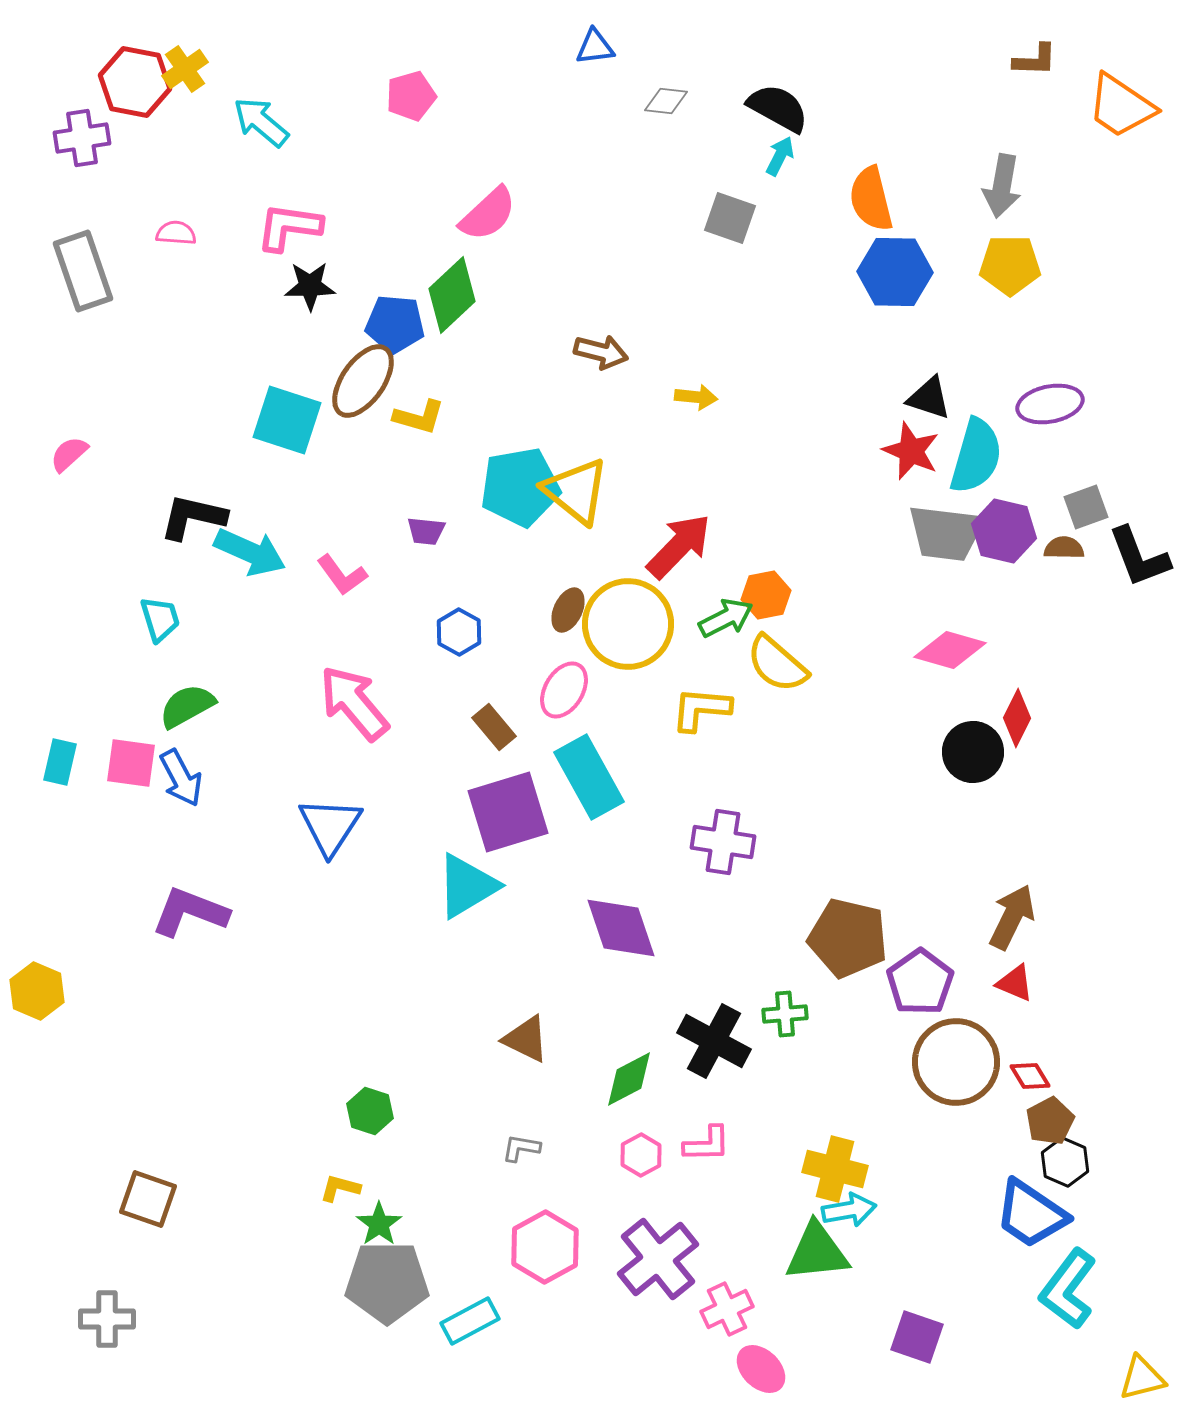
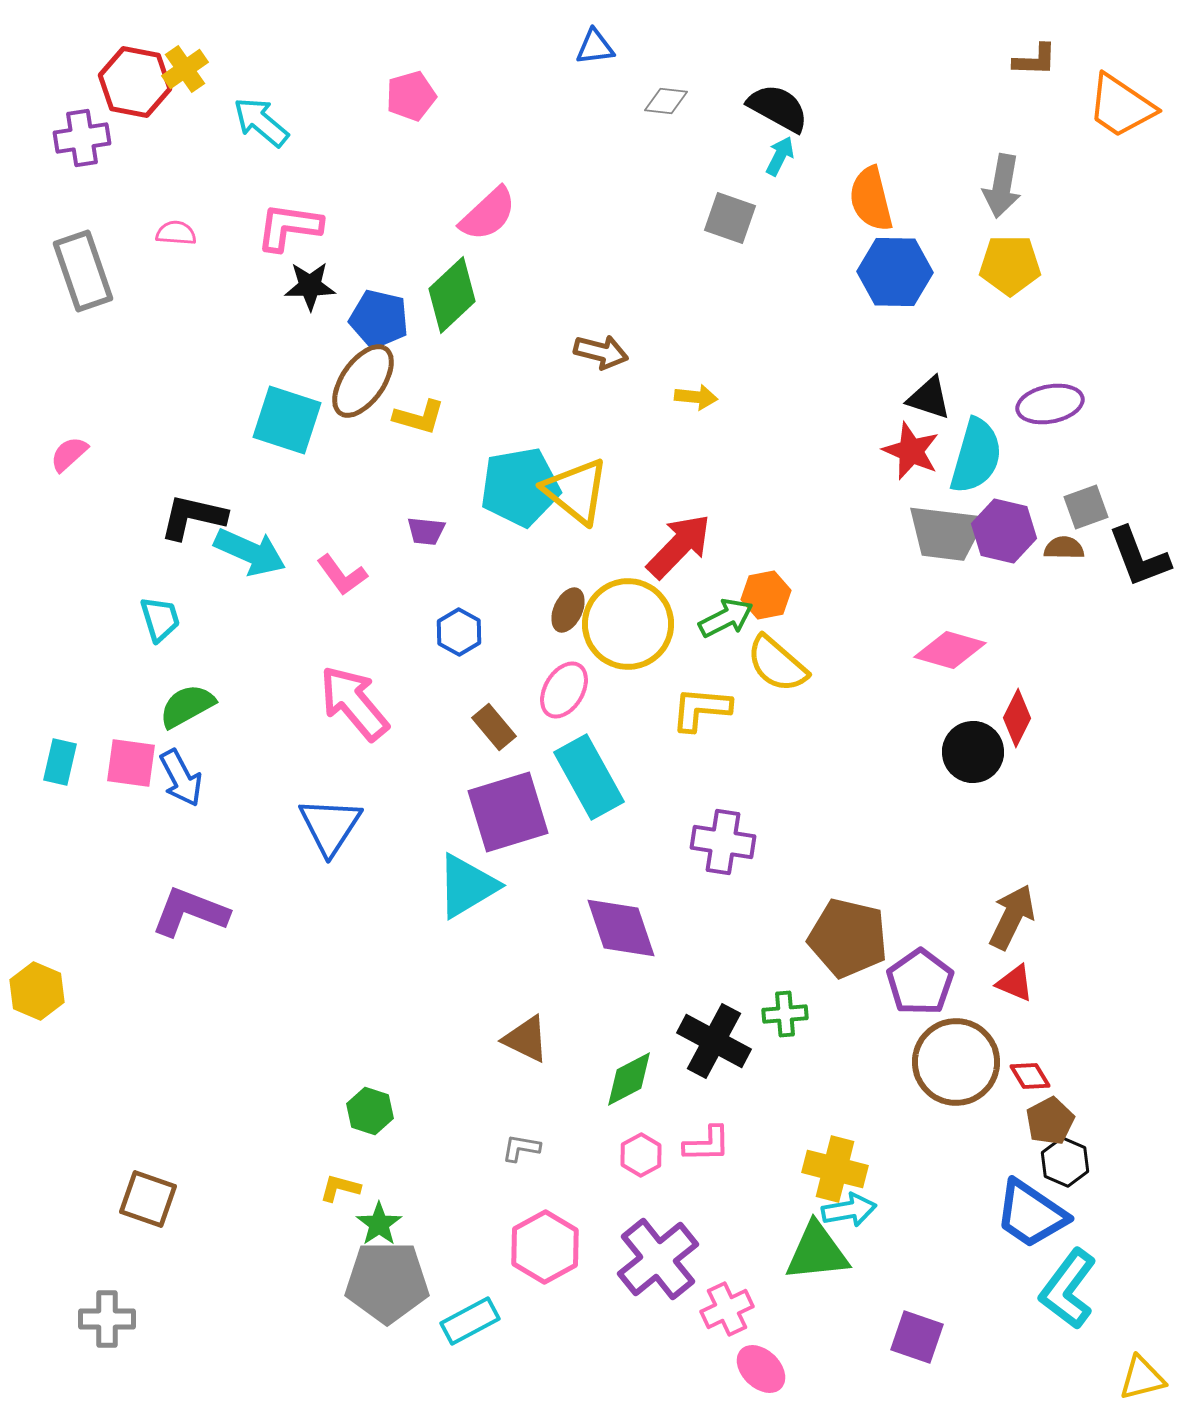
blue pentagon at (395, 324): moved 16 px left, 5 px up; rotated 8 degrees clockwise
